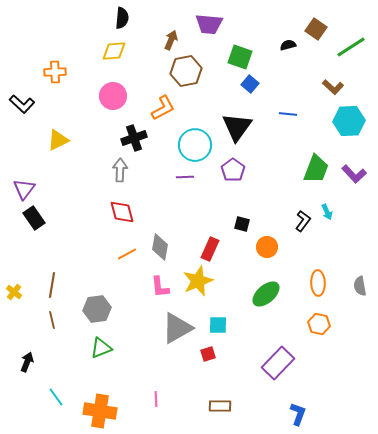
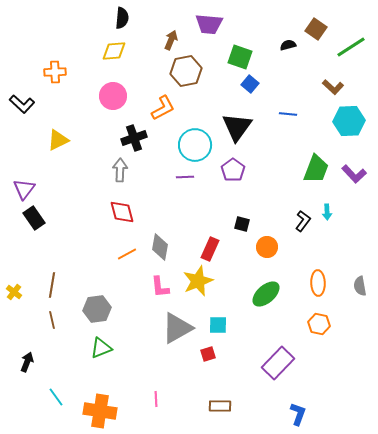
cyan arrow at (327, 212): rotated 21 degrees clockwise
